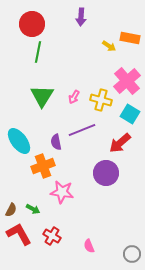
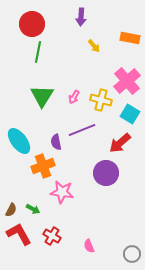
yellow arrow: moved 15 px left; rotated 16 degrees clockwise
